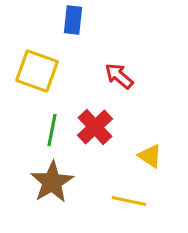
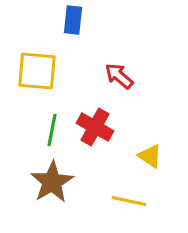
yellow square: rotated 15 degrees counterclockwise
red cross: rotated 18 degrees counterclockwise
